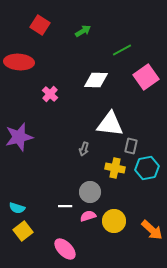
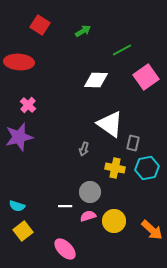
pink cross: moved 22 px left, 11 px down
white triangle: rotated 28 degrees clockwise
gray rectangle: moved 2 px right, 3 px up
cyan semicircle: moved 2 px up
